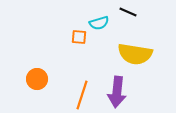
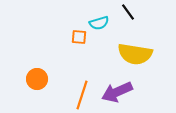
black line: rotated 30 degrees clockwise
purple arrow: rotated 60 degrees clockwise
